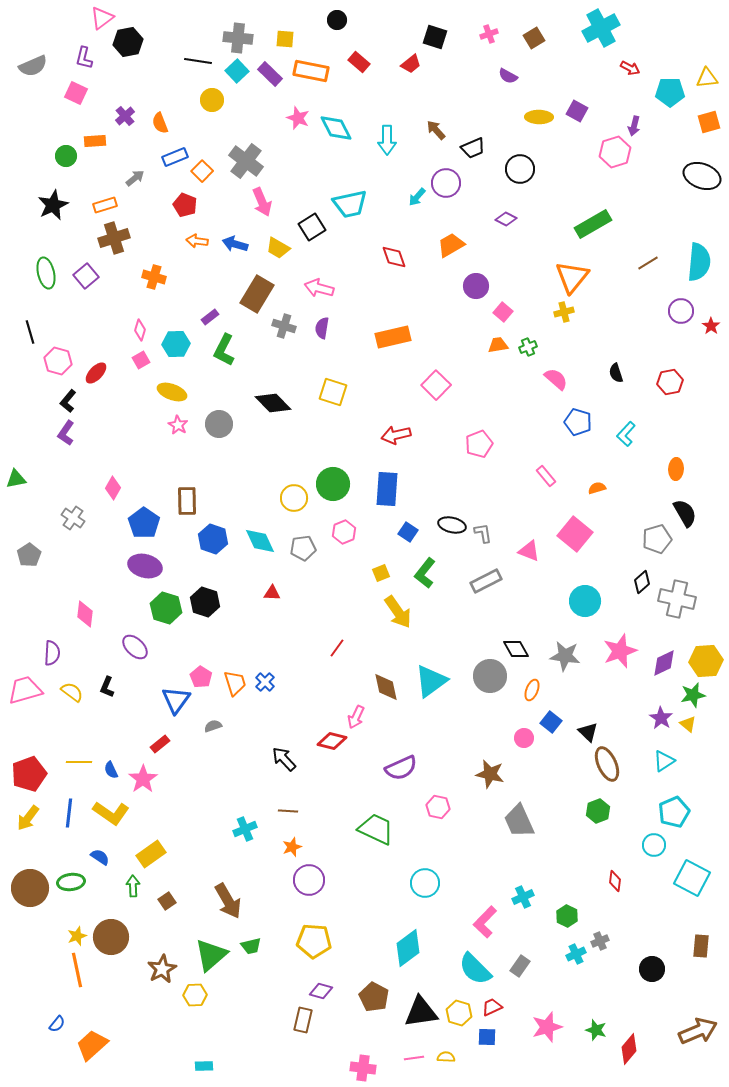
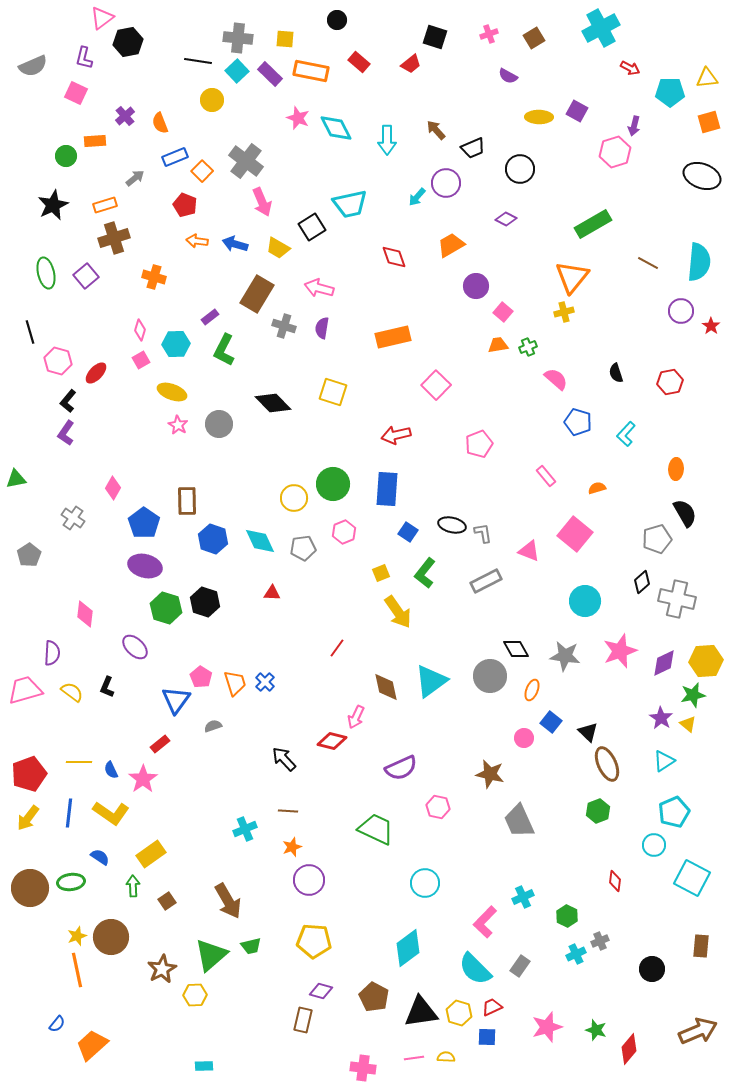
brown line at (648, 263): rotated 60 degrees clockwise
